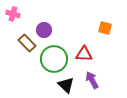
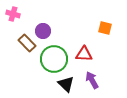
purple circle: moved 1 px left, 1 px down
black triangle: moved 1 px up
